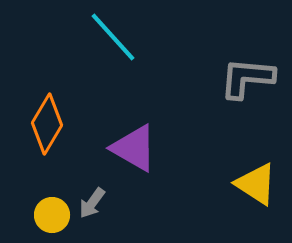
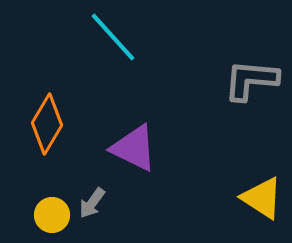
gray L-shape: moved 4 px right, 2 px down
purple triangle: rotated 4 degrees counterclockwise
yellow triangle: moved 6 px right, 14 px down
